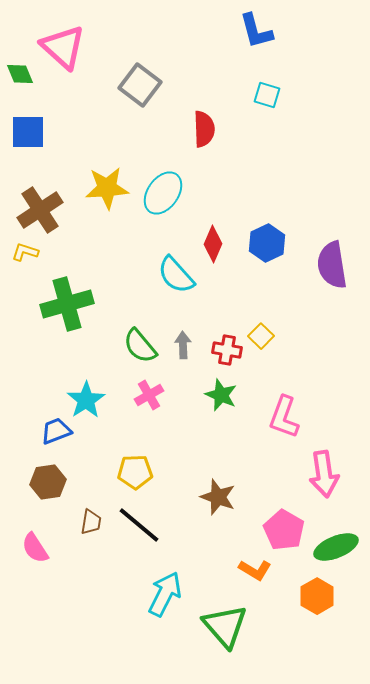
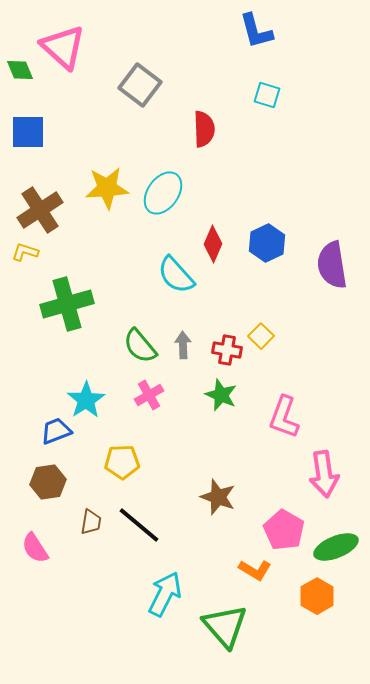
green diamond: moved 4 px up
yellow pentagon: moved 13 px left, 10 px up
